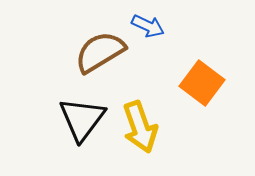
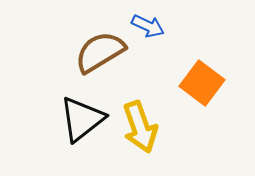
black triangle: rotated 15 degrees clockwise
